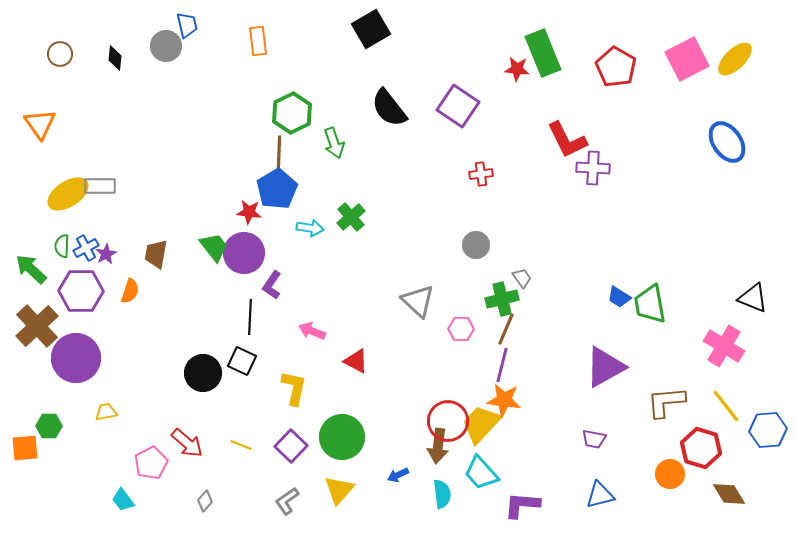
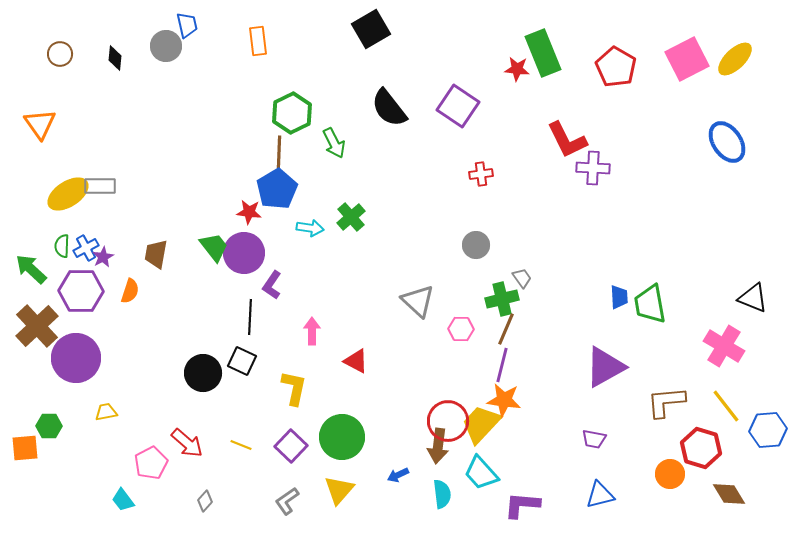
green arrow at (334, 143): rotated 8 degrees counterclockwise
purple star at (106, 254): moved 3 px left, 3 px down
blue trapezoid at (619, 297): rotated 125 degrees counterclockwise
pink arrow at (312, 331): rotated 68 degrees clockwise
